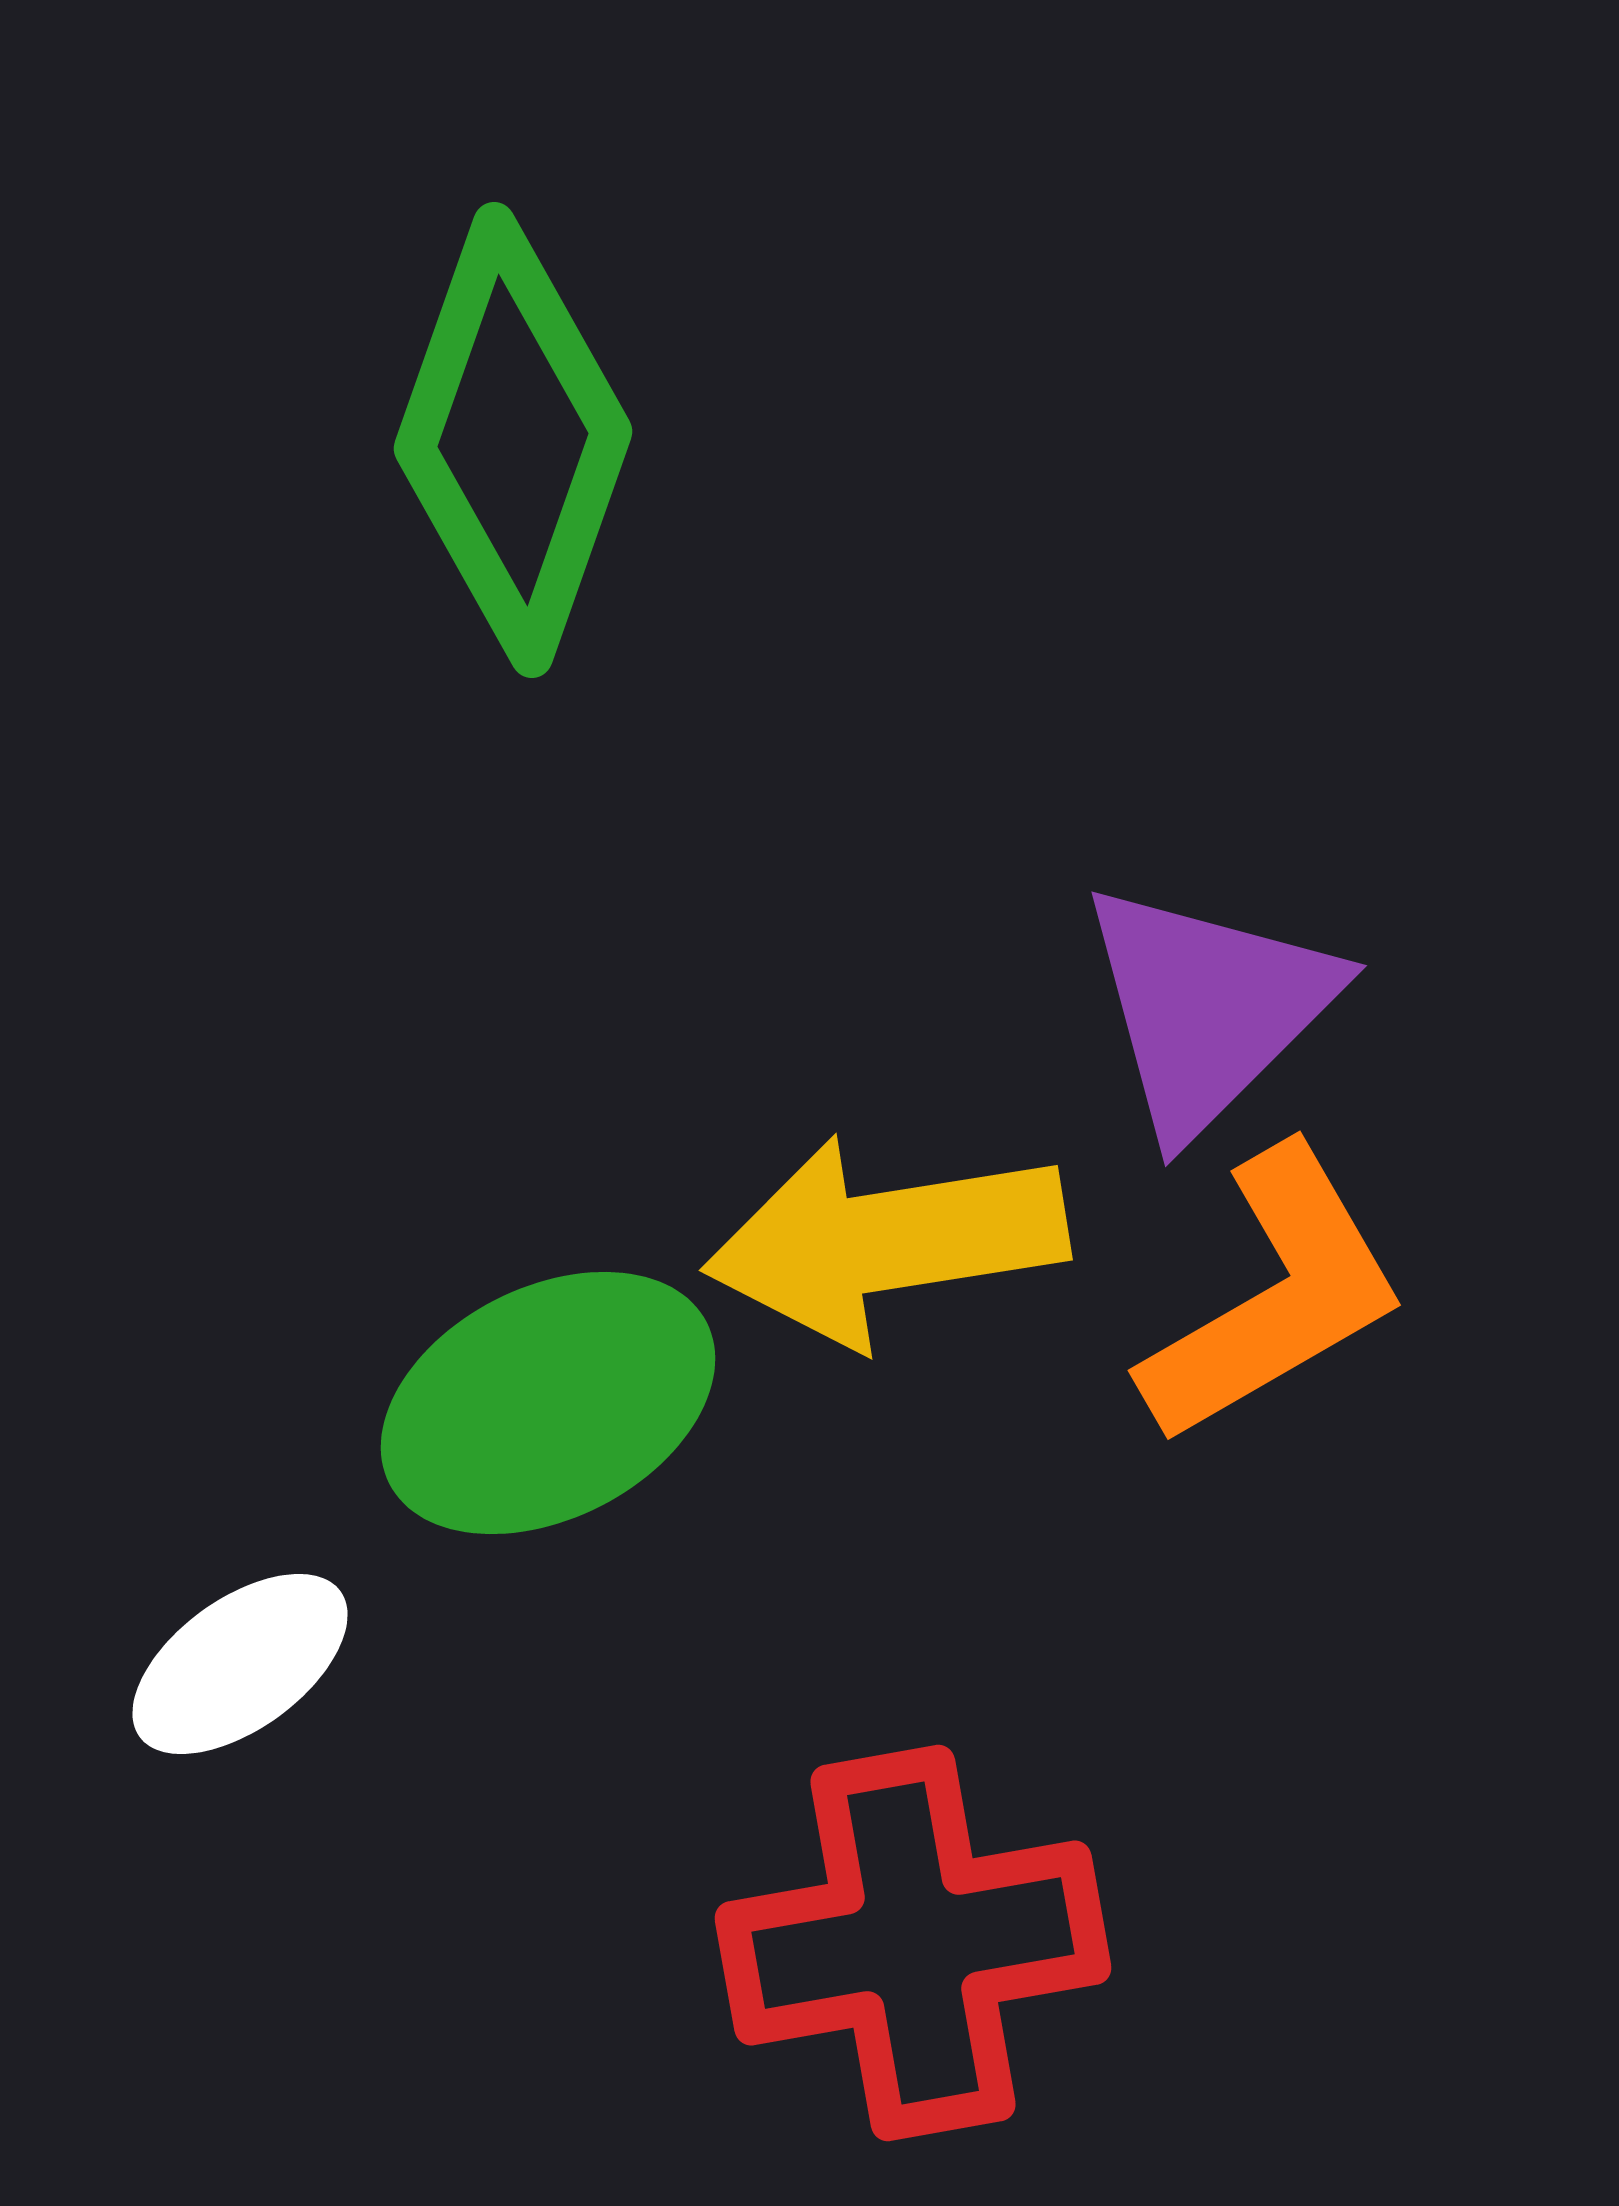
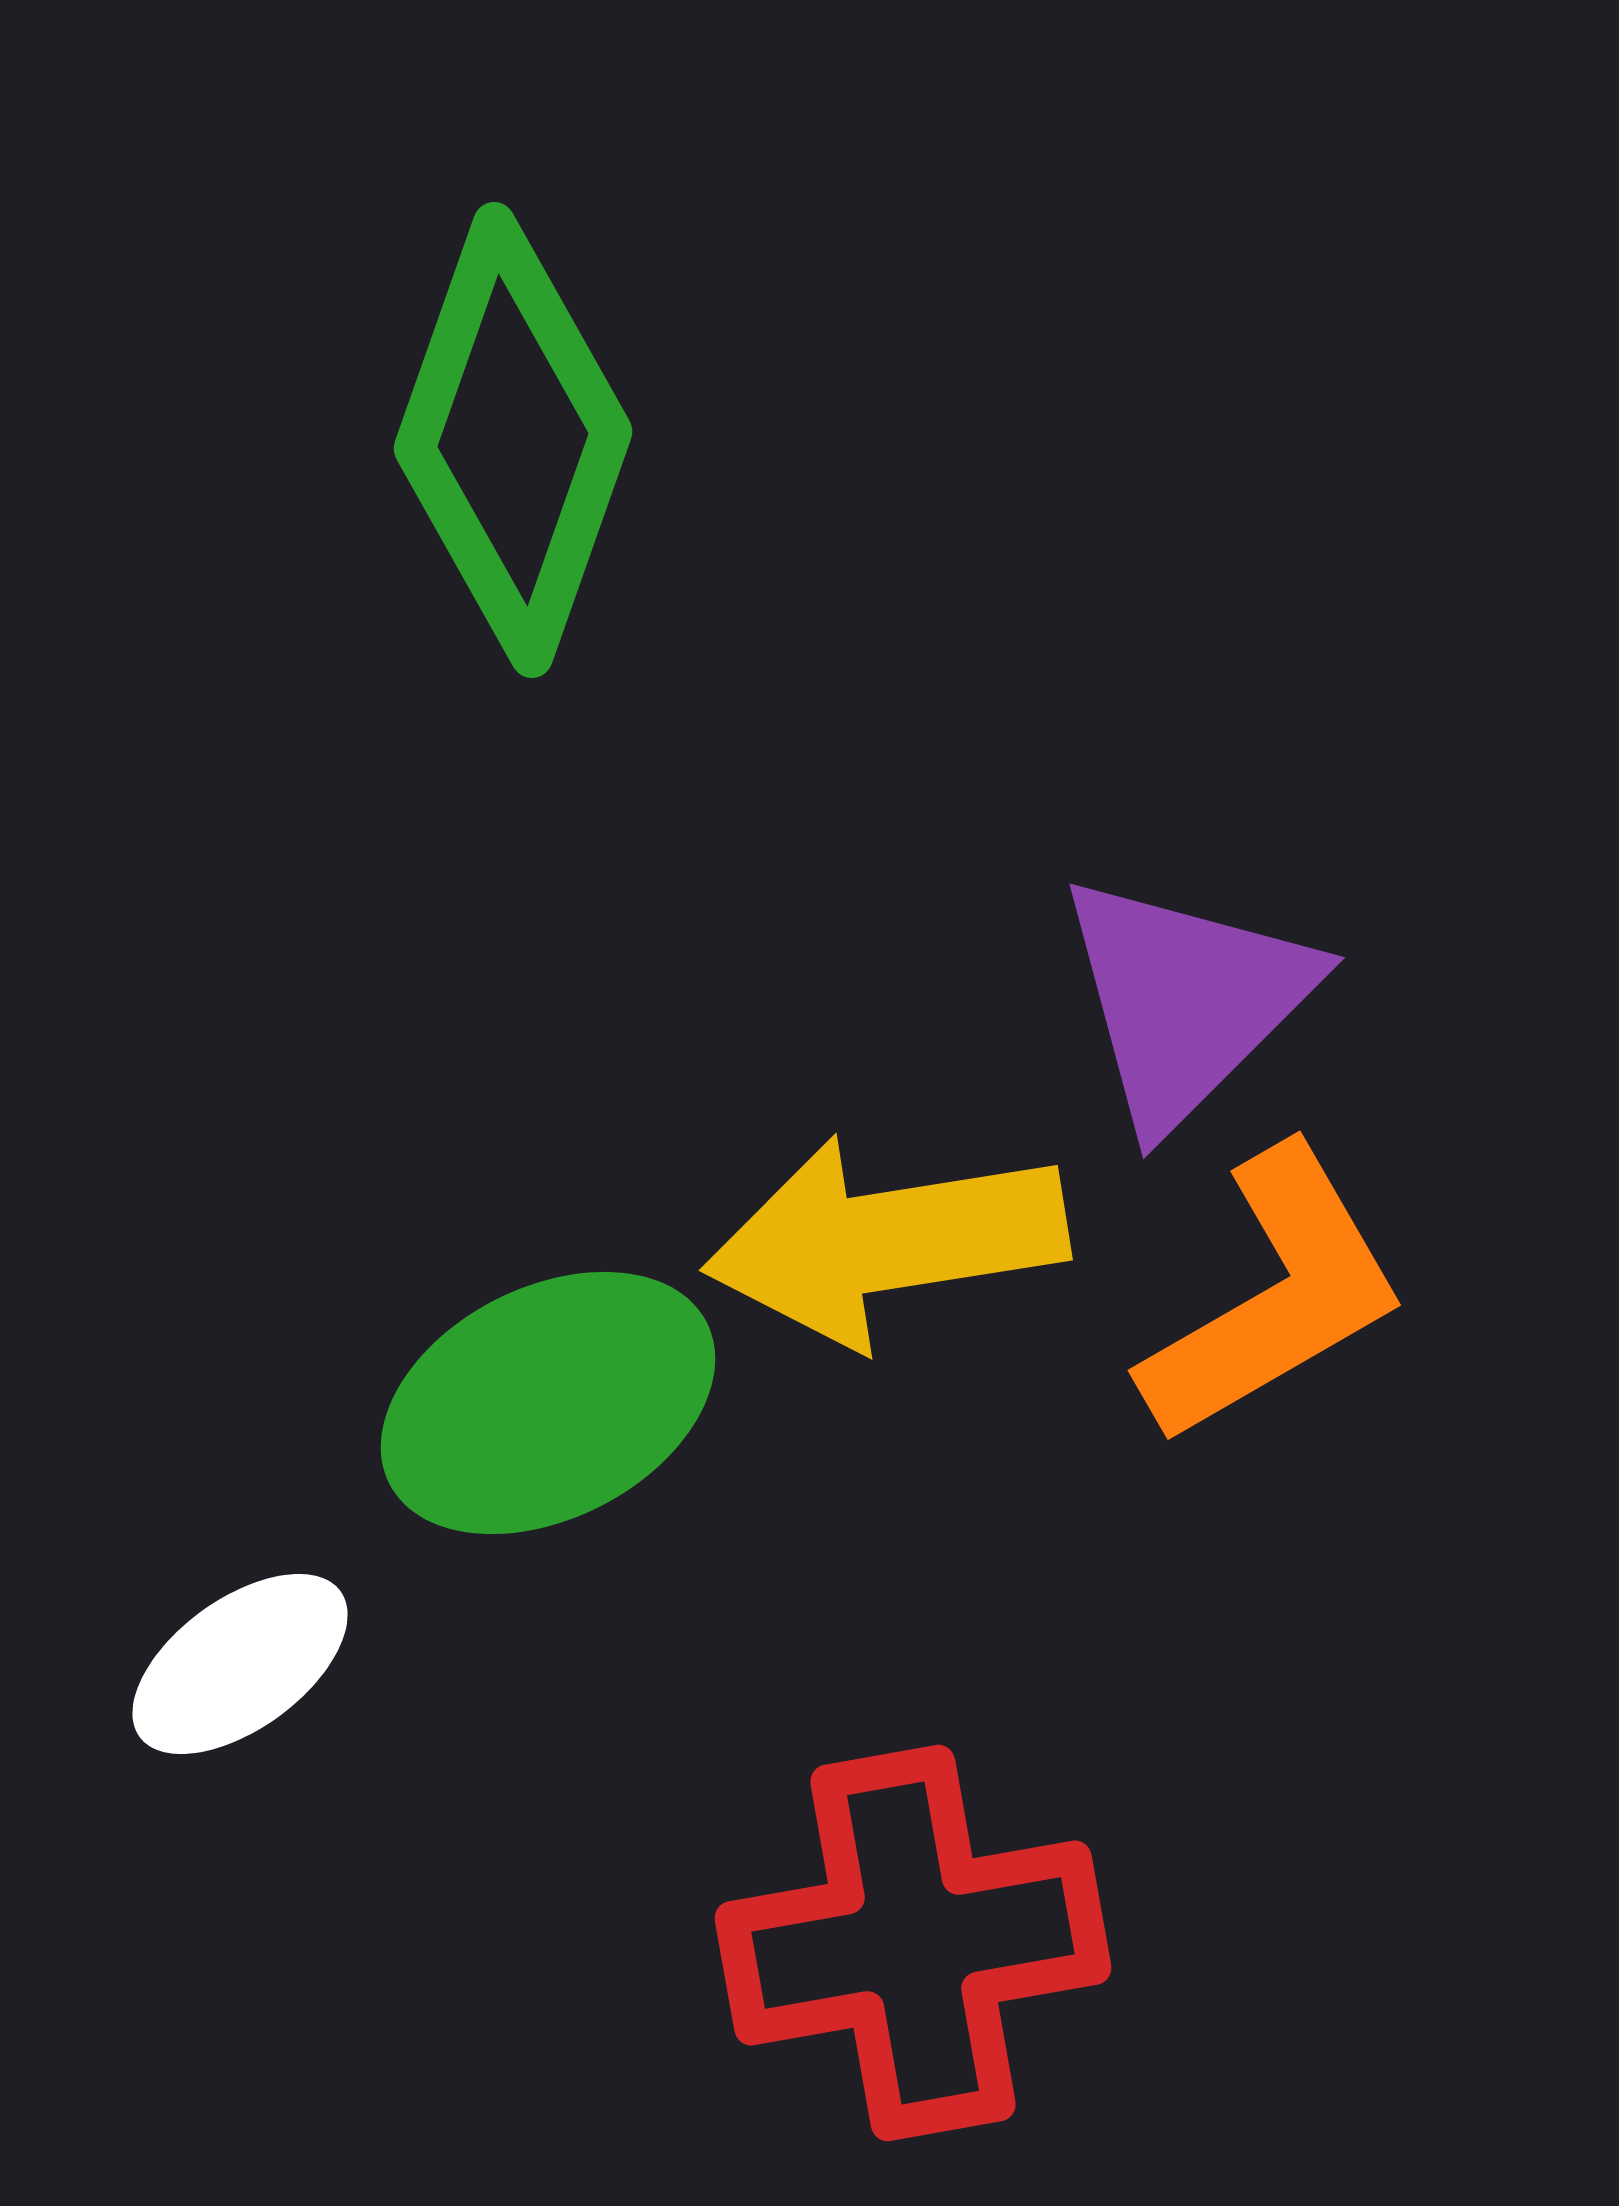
purple triangle: moved 22 px left, 8 px up
